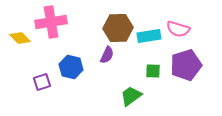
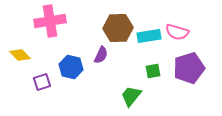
pink cross: moved 1 px left, 1 px up
pink semicircle: moved 1 px left, 3 px down
yellow diamond: moved 17 px down
purple semicircle: moved 6 px left
purple pentagon: moved 3 px right, 3 px down
green square: rotated 14 degrees counterclockwise
green trapezoid: rotated 15 degrees counterclockwise
